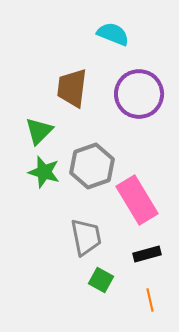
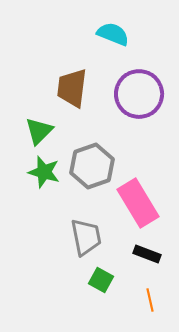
pink rectangle: moved 1 px right, 3 px down
black rectangle: rotated 36 degrees clockwise
